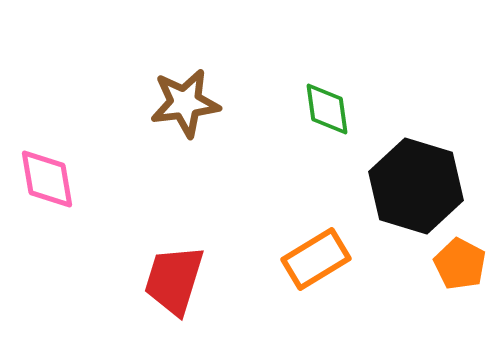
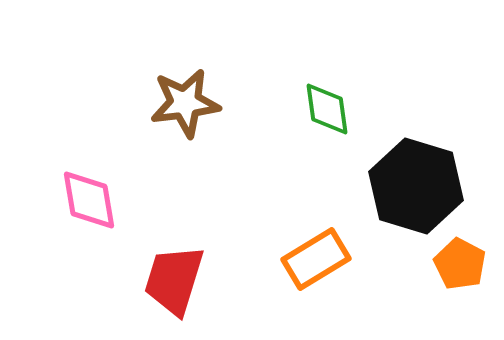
pink diamond: moved 42 px right, 21 px down
